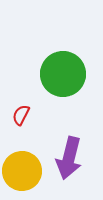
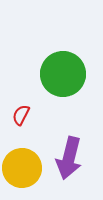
yellow circle: moved 3 px up
